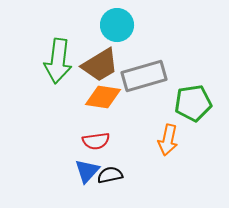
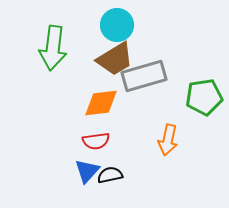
green arrow: moved 5 px left, 13 px up
brown trapezoid: moved 15 px right, 6 px up
orange diamond: moved 2 px left, 6 px down; rotated 15 degrees counterclockwise
green pentagon: moved 11 px right, 6 px up
